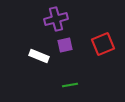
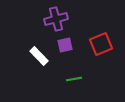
red square: moved 2 px left
white rectangle: rotated 24 degrees clockwise
green line: moved 4 px right, 6 px up
